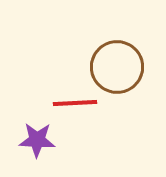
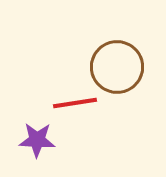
red line: rotated 6 degrees counterclockwise
